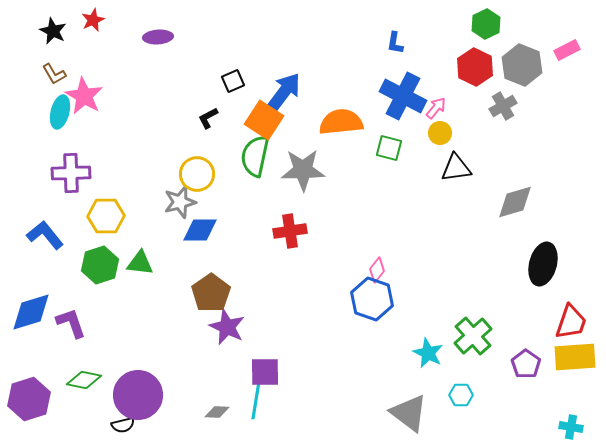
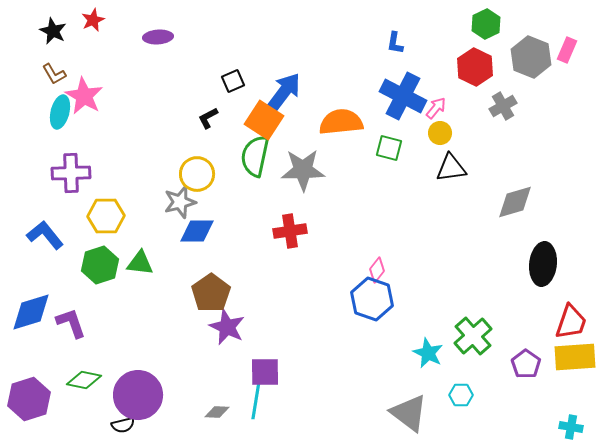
pink rectangle at (567, 50): rotated 40 degrees counterclockwise
gray hexagon at (522, 65): moved 9 px right, 8 px up
black triangle at (456, 168): moved 5 px left
blue diamond at (200, 230): moved 3 px left, 1 px down
black ellipse at (543, 264): rotated 9 degrees counterclockwise
